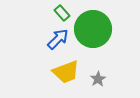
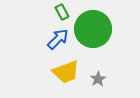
green rectangle: moved 1 px up; rotated 14 degrees clockwise
